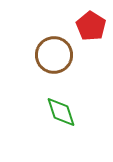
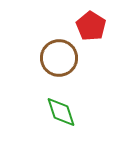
brown circle: moved 5 px right, 3 px down
